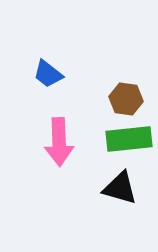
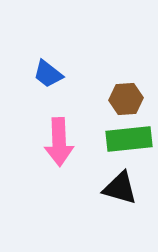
brown hexagon: rotated 12 degrees counterclockwise
